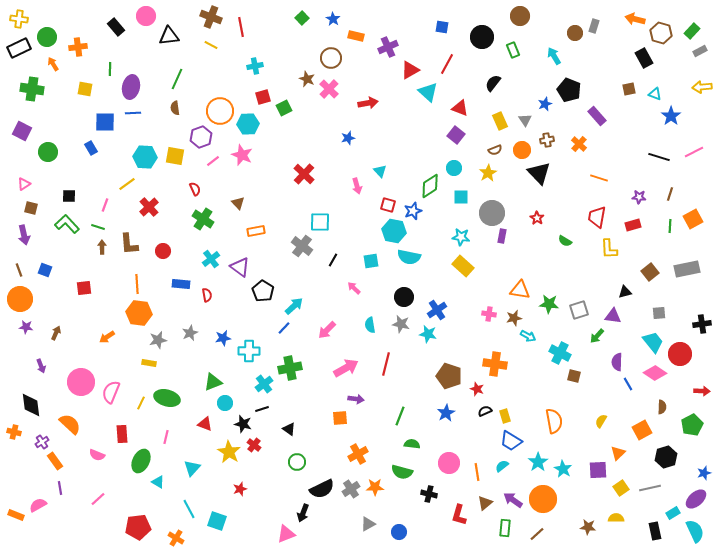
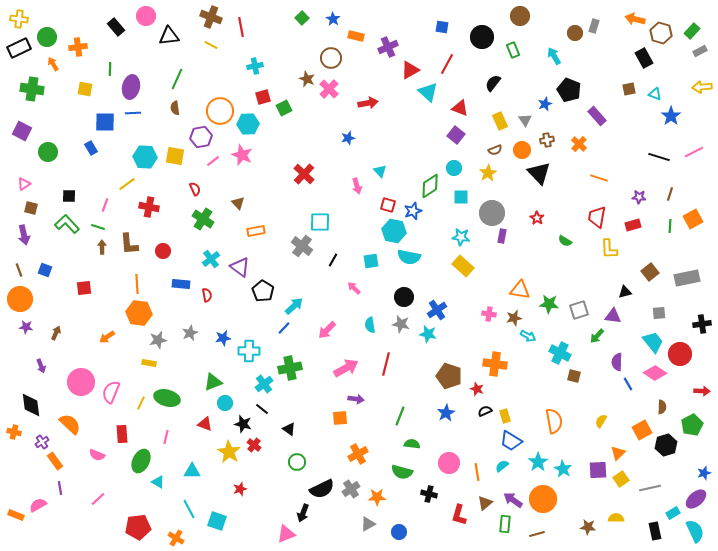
purple hexagon at (201, 137): rotated 10 degrees clockwise
red cross at (149, 207): rotated 36 degrees counterclockwise
gray rectangle at (687, 269): moved 9 px down
black line at (262, 409): rotated 56 degrees clockwise
black hexagon at (666, 457): moved 12 px up
cyan triangle at (192, 468): moved 3 px down; rotated 48 degrees clockwise
orange star at (375, 487): moved 2 px right, 10 px down
yellow square at (621, 488): moved 9 px up
green rectangle at (505, 528): moved 4 px up
brown line at (537, 534): rotated 28 degrees clockwise
